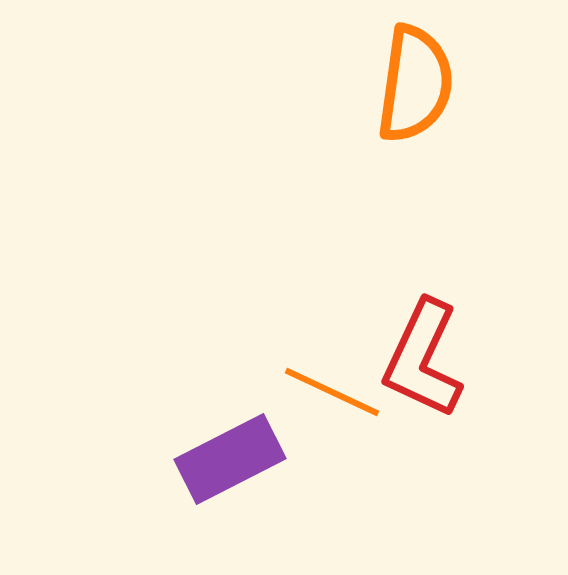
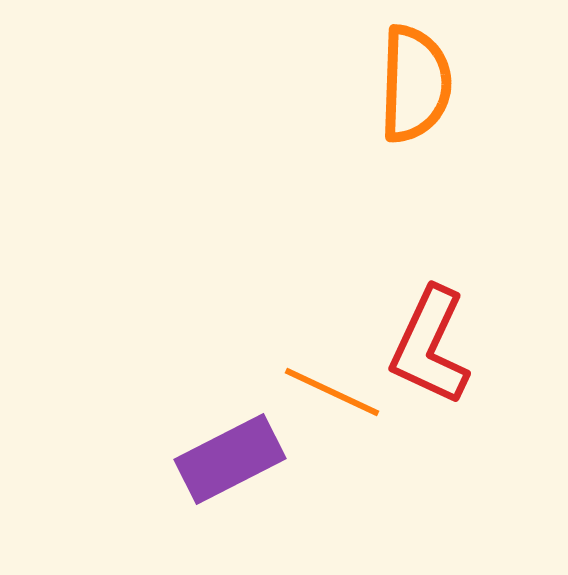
orange semicircle: rotated 6 degrees counterclockwise
red L-shape: moved 7 px right, 13 px up
